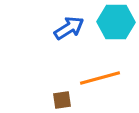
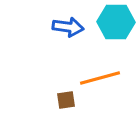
blue arrow: moved 1 px left, 1 px up; rotated 40 degrees clockwise
brown square: moved 4 px right
